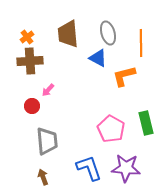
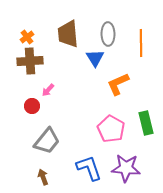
gray ellipse: moved 1 px down; rotated 15 degrees clockwise
blue triangle: moved 3 px left; rotated 30 degrees clockwise
orange L-shape: moved 6 px left, 8 px down; rotated 10 degrees counterclockwise
gray trapezoid: rotated 44 degrees clockwise
